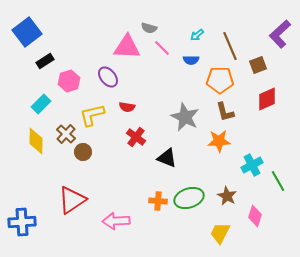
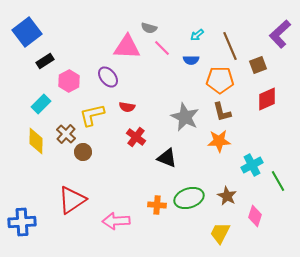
pink hexagon: rotated 10 degrees counterclockwise
brown L-shape: moved 3 px left
orange cross: moved 1 px left, 4 px down
